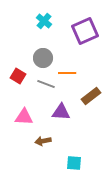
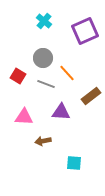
orange line: rotated 48 degrees clockwise
